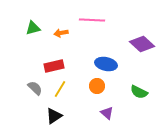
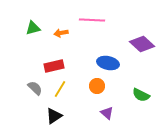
blue ellipse: moved 2 px right, 1 px up
green semicircle: moved 2 px right, 3 px down
